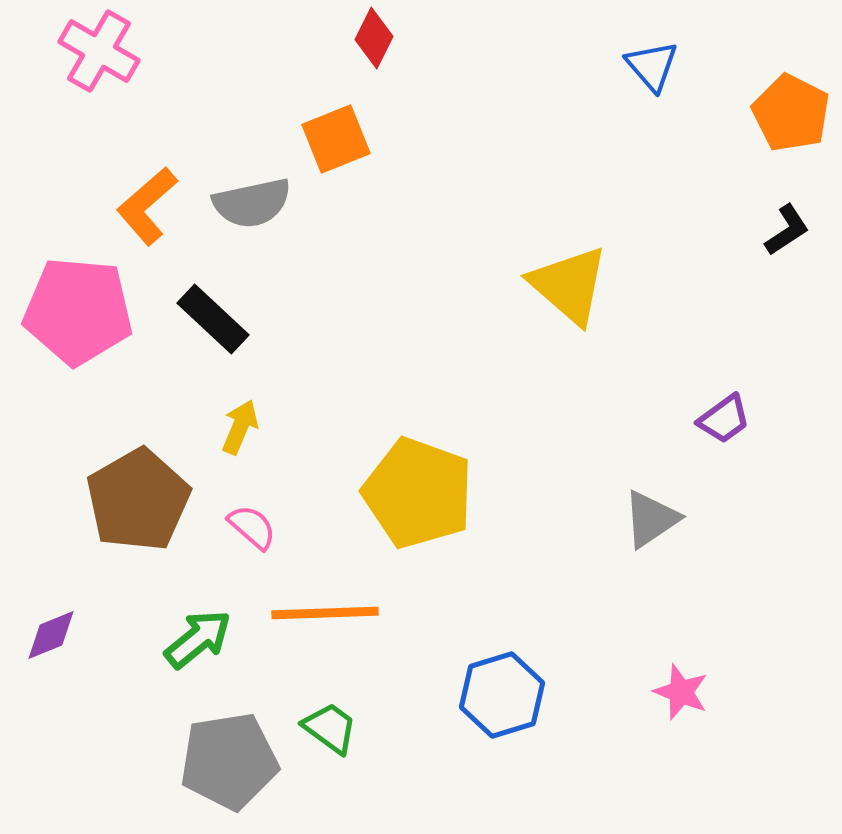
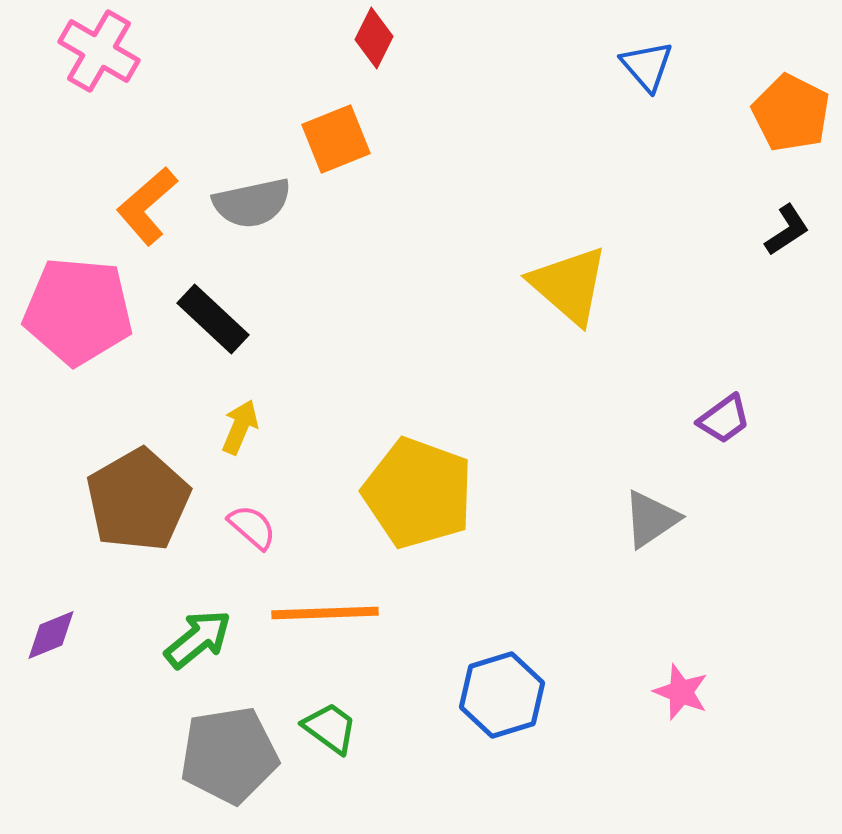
blue triangle: moved 5 px left
gray pentagon: moved 6 px up
